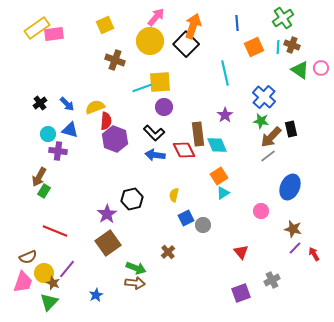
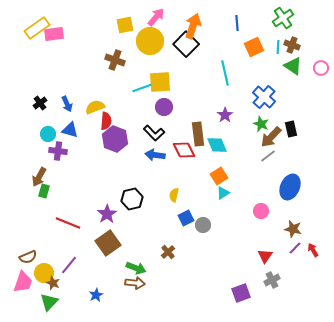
yellow square at (105, 25): moved 20 px right; rotated 12 degrees clockwise
green triangle at (300, 70): moved 7 px left, 4 px up
blue arrow at (67, 104): rotated 21 degrees clockwise
green star at (261, 121): moved 3 px down; rotated 14 degrees clockwise
green rectangle at (44, 191): rotated 16 degrees counterclockwise
red line at (55, 231): moved 13 px right, 8 px up
red triangle at (241, 252): moved 24 px right, 4 px down; rotated 14 degrees clockwise
red arrow at (314, 254): moved 1 px left, 4 px up
purple line at (67, 269): moved 2 px right, 4 px up
